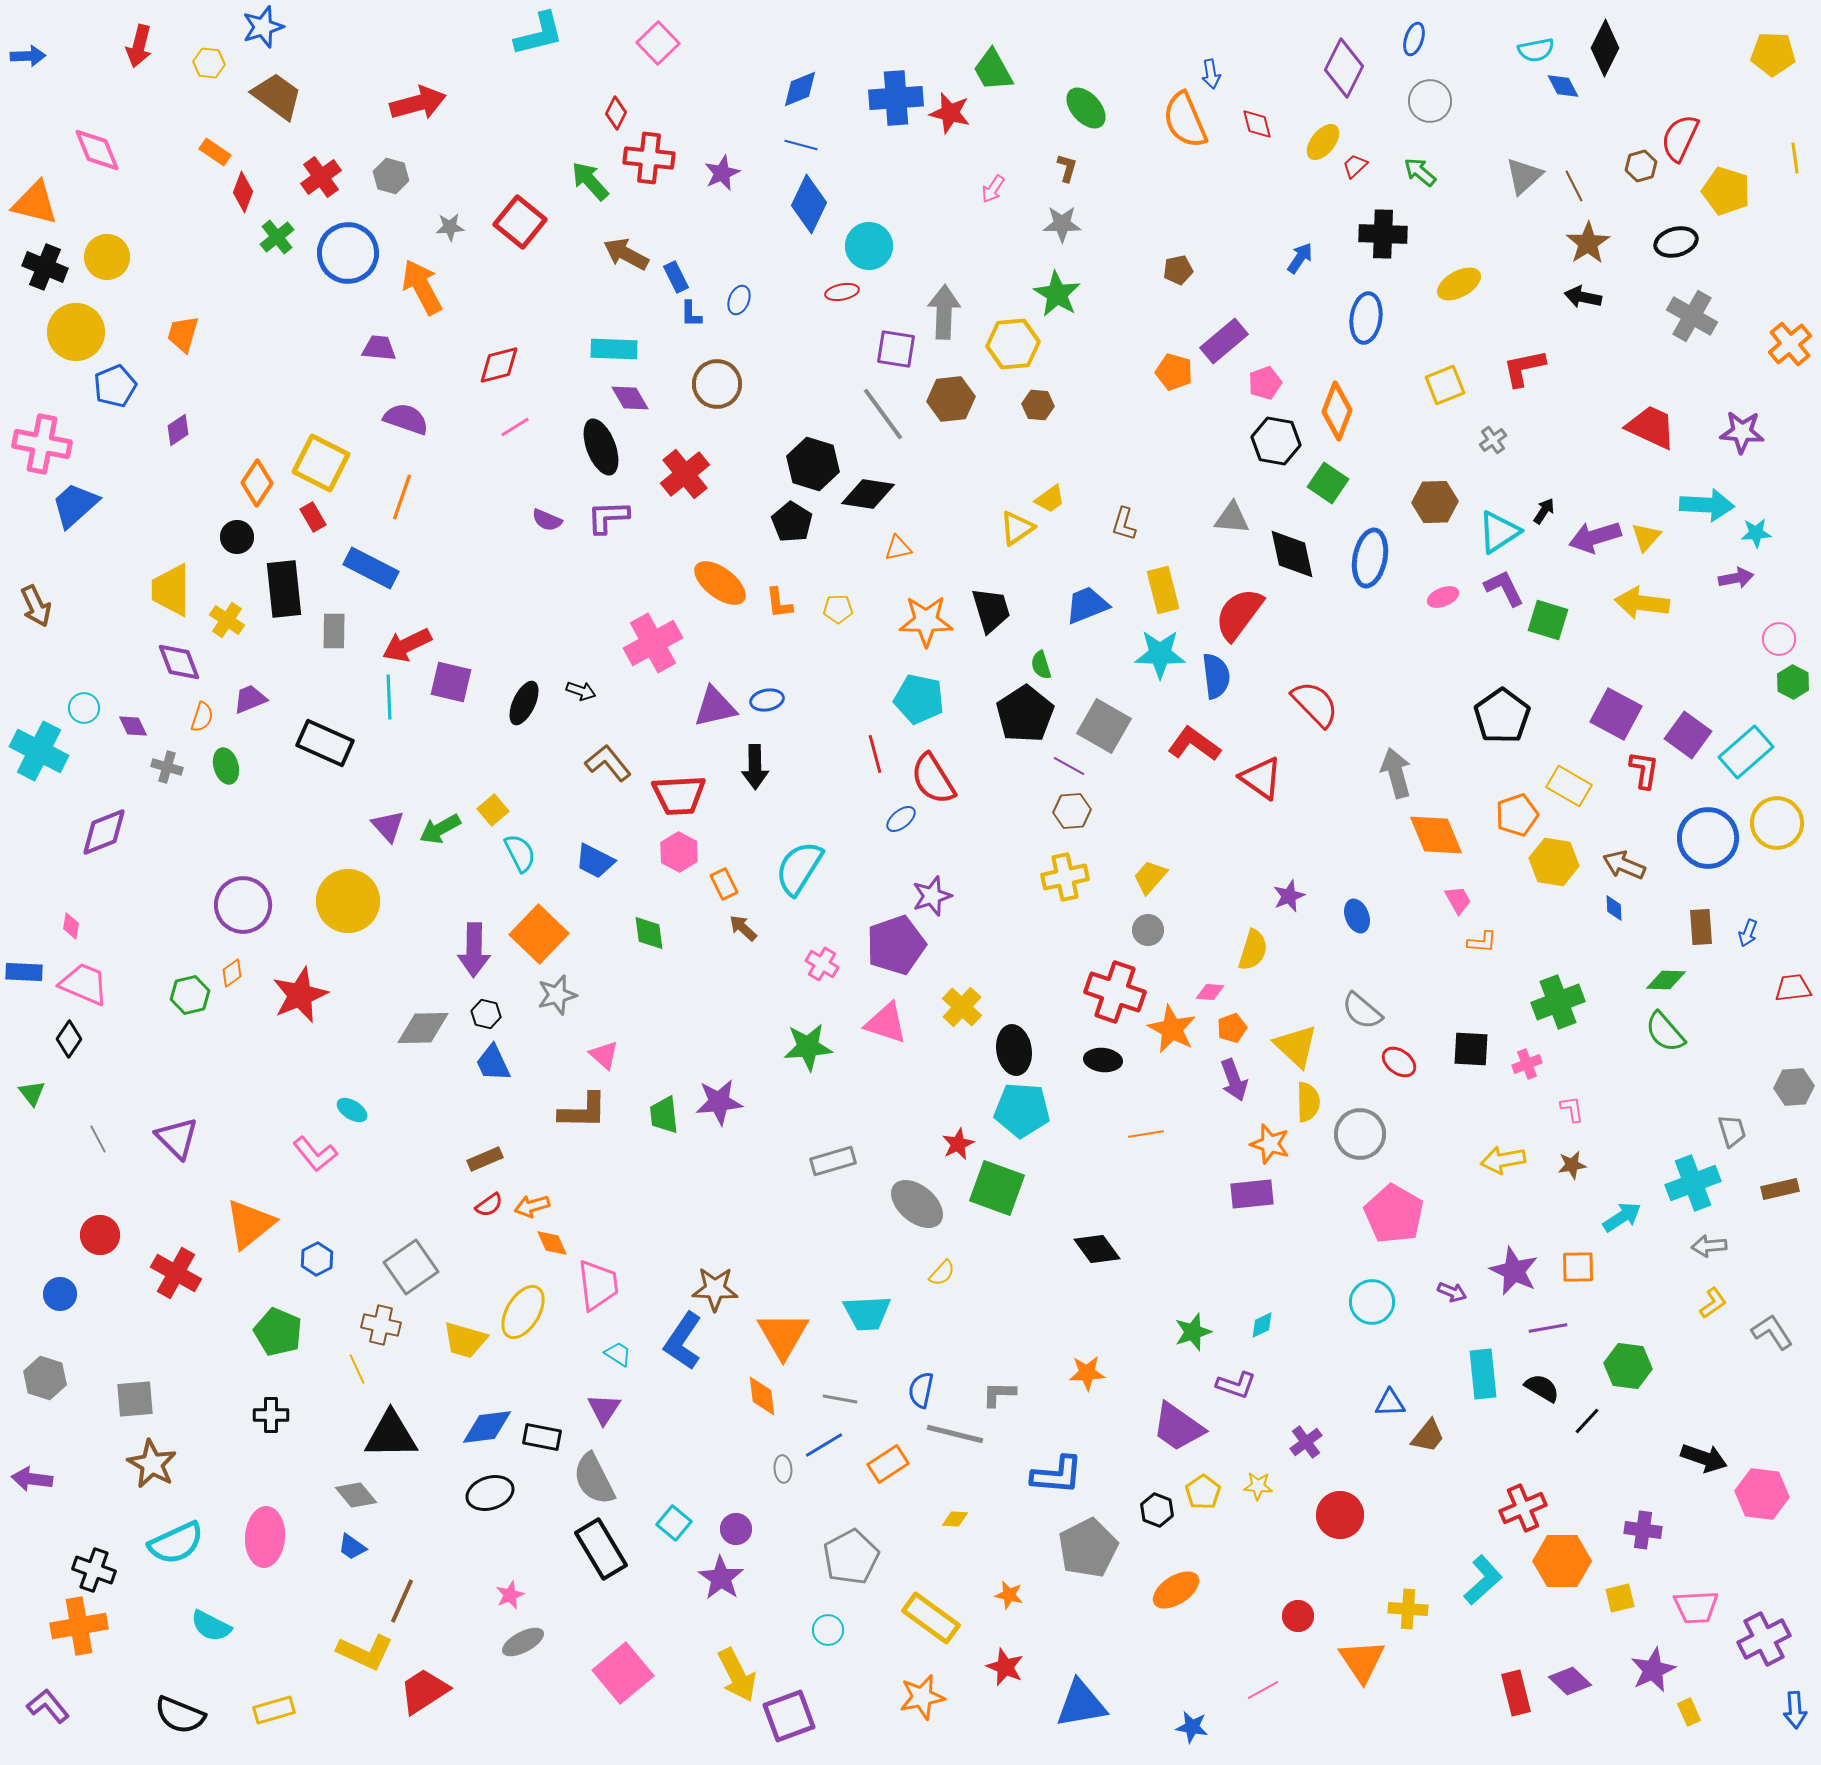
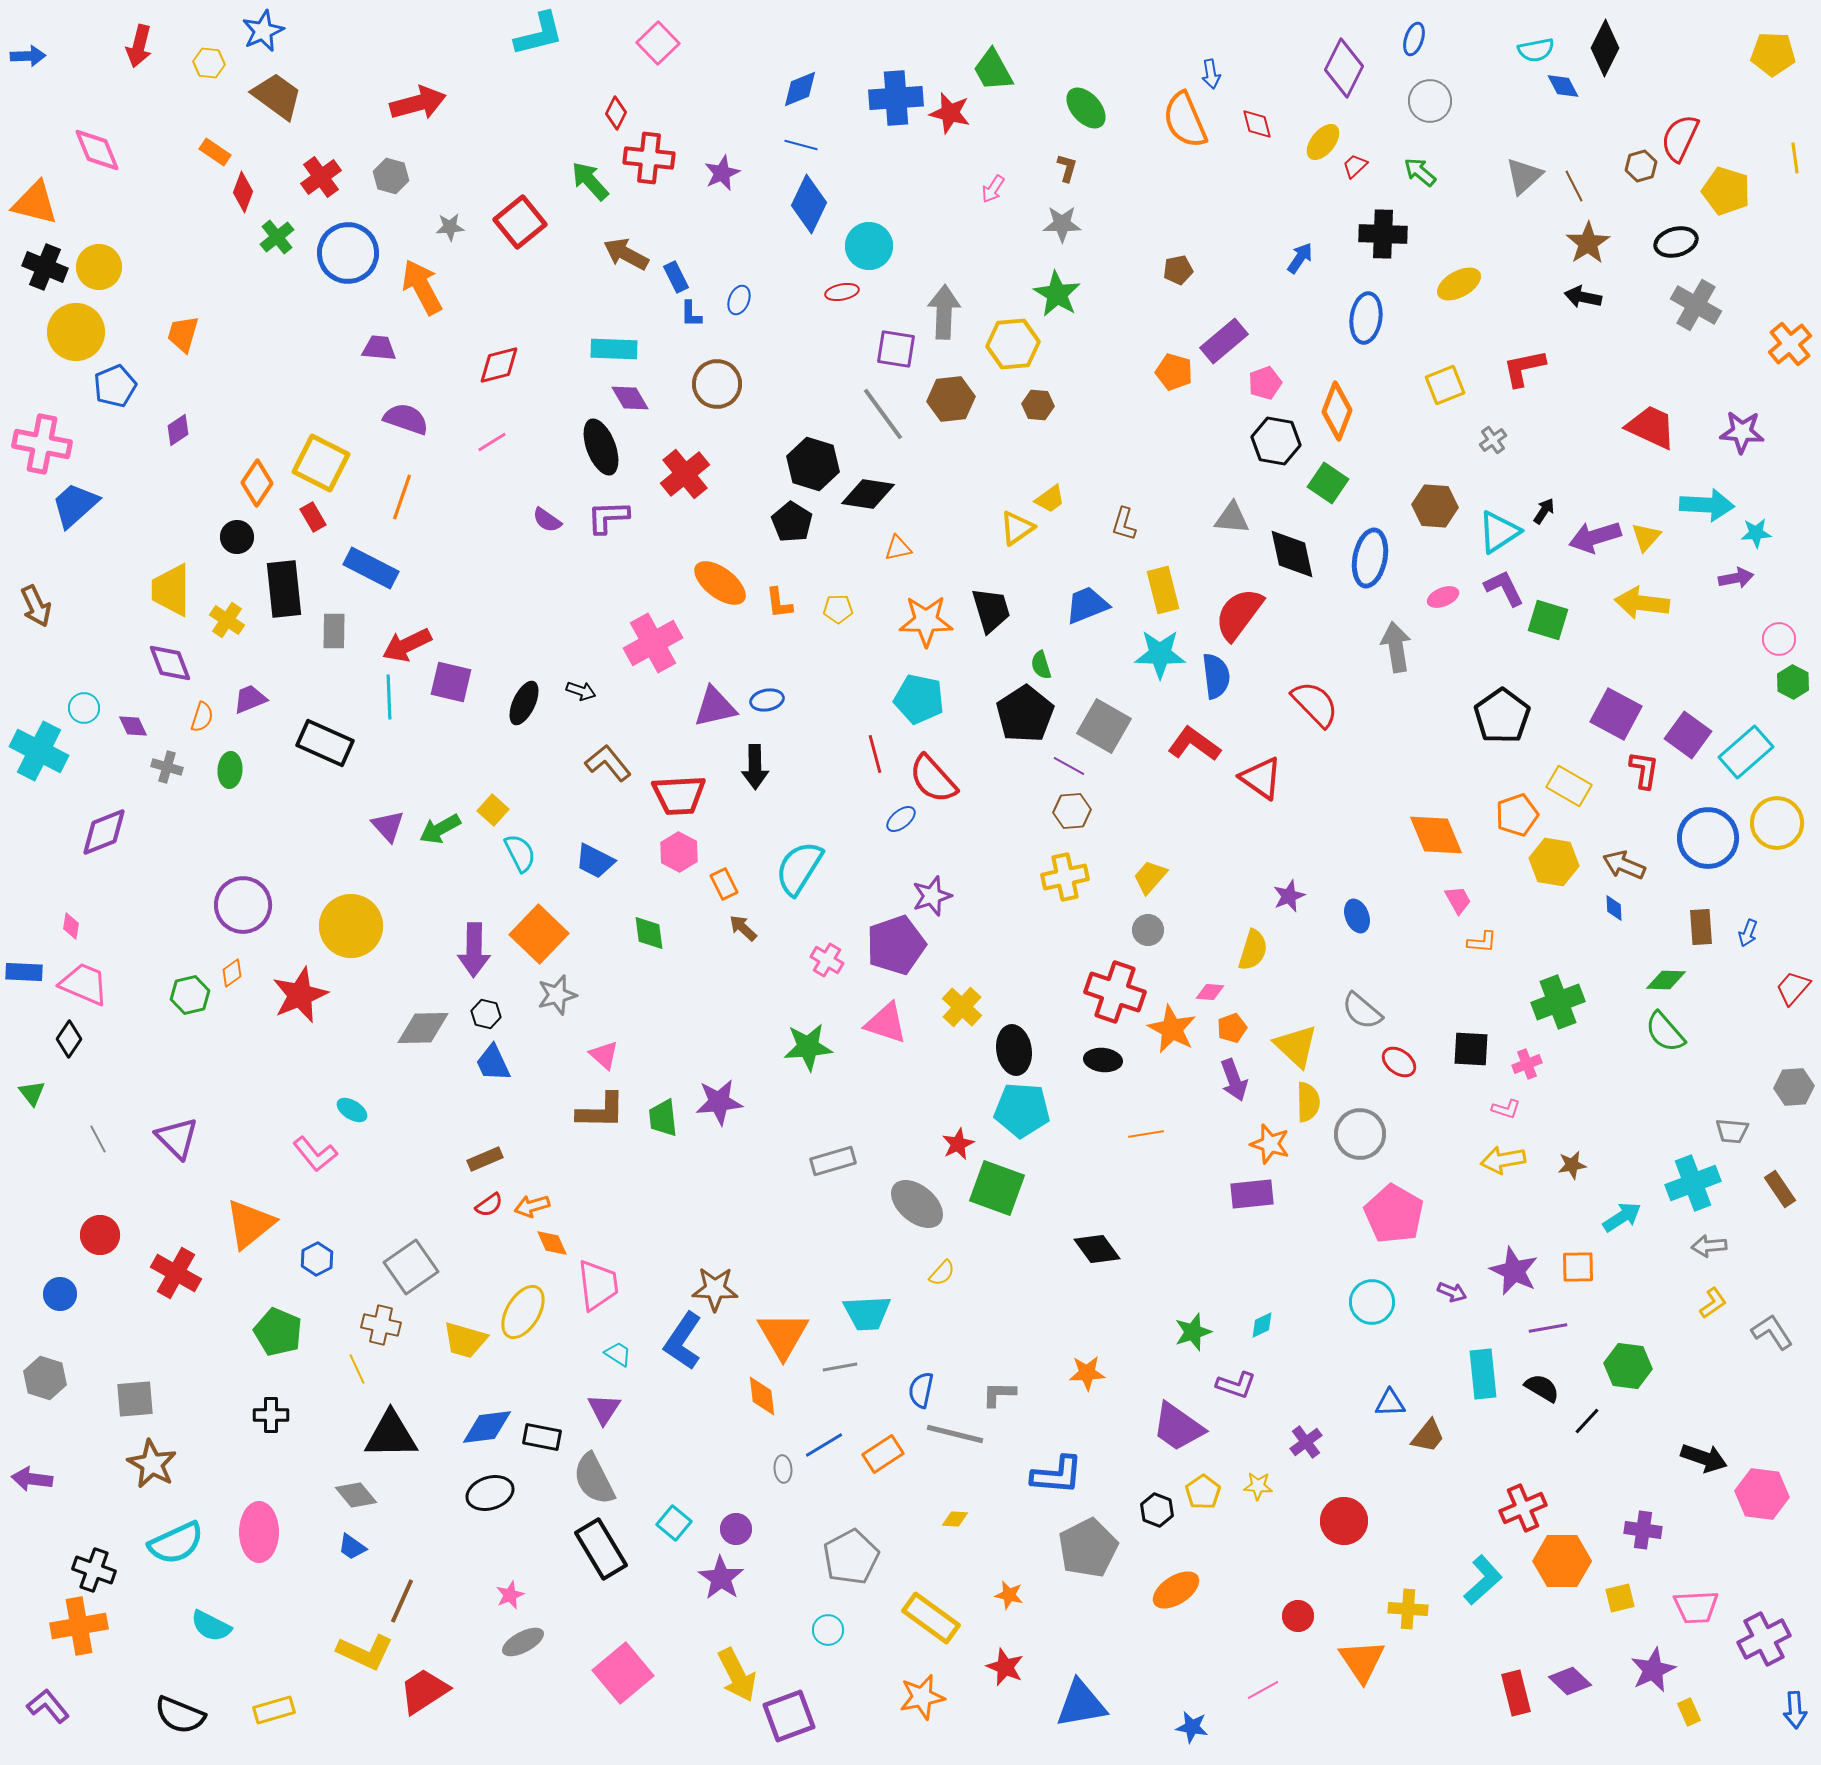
blue star at (263, 27): moved 4 px down; rotated 6 degrees counterclockwise
red square at (520, 222): rotated 12 degrees clockwise
yellow circle at (107, 257): moved 8 px left, 10 px down
gray cross at (1692, 316): moved 4 px right, 11 px up
pink line at (515, 427): moved 23 px left, 15 px down
brown hexagon at (1435, 502): moved 4 px down; rotated 6 degrees clockwise
purple semicircle at (547, 520): rotated 12 degrees clockwise
purple diamond at (179, 662): moved 9 px left, 1 px down
green ellipse at (226, 766): moved 4 px right, 4 px down; rotated 20 degrees clockwise
gray arrow at (1396, 773): moved 126 px up; rotated 6 degrees clockwise
red semicircle at (933, 779): rotated 10 degrees counterclockwise
yellow square at (493, 810): rotated 8 degrees counterclockwise
yellow circle at (348, 901): moved 3 px right, 25 px down
pink cross at (822, 964): moved 5 px right, 4 px up
red trapezoid at (1793, 988): rotated 42 degrees counterclockwise
pink L-shape at (1572, 1109): moved 66 px left; rotated 116 degrees clockwise
brown L-shape at (583, 1111): moved 18 px right
green trapezoid at (664, 1115): moved 1 px left, 3 px down
gray trapezoid at (1732, 1131): rotated 112 degrees clockwise
brown rectangle at (1780, 1189): rotated 69 degrees clockwise
gray line at (840, 1399): moved 32 px up; rotated 20 degrees counterclockwise
orange rectangle at (888, 1464): moved 5 px left, 10 px up
red circle at (1340, 1515): moved 4 px right, 6 px down
pink ellipse at (265, 1537): moved 6 px left, 5 px up; rotated 4 degrees counterclockwise
